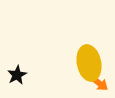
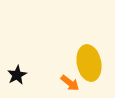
orange arrow: moved 29 px left
